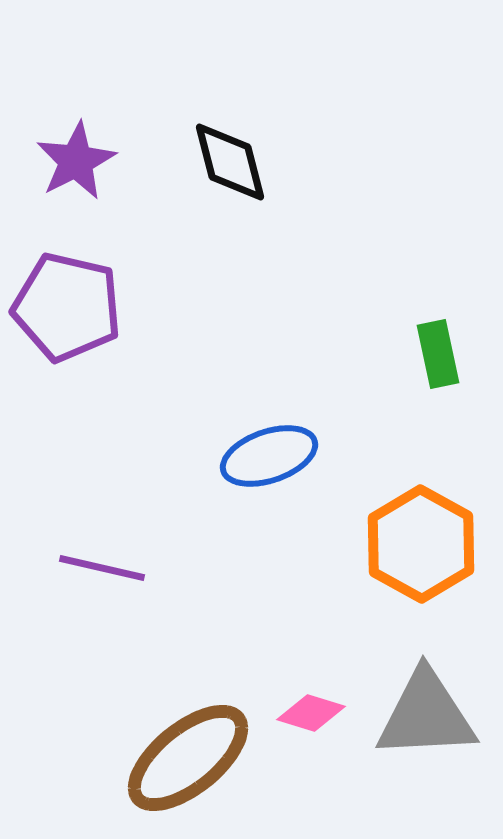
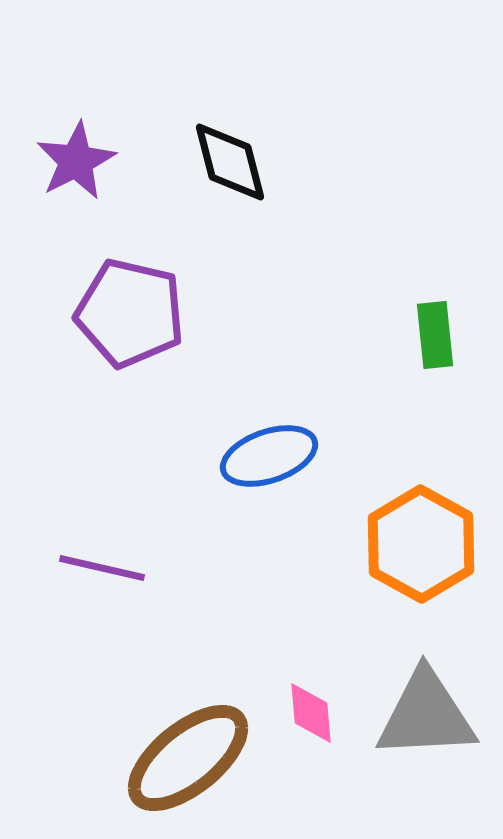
purple pentagon: moved 63 px right, 6 px down
green rectangle: moved 3 px left, 19 px up; rotated 6 degrees clockwise
pink diamond: rotated 68 degrees clockwise
